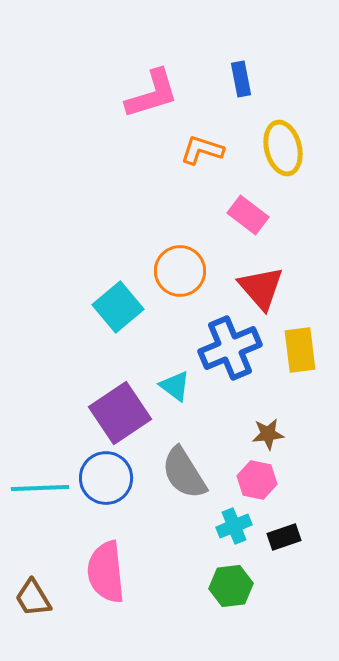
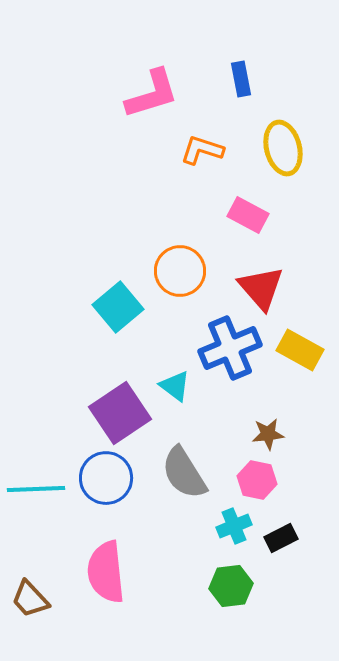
pink rectangle: rotated 9 degrees counterclockwise
yellow rectangle: rotated 54 degrees counterclockwise
cyan line: moved 4 px left, 1 px down
black rectangle: moved 3 px left, 1 px down; rotated 8 degrees counterclockwise
brown trapezoid: moved 3 px left, 1 px down; rotated 12 degrees counterclockwise
